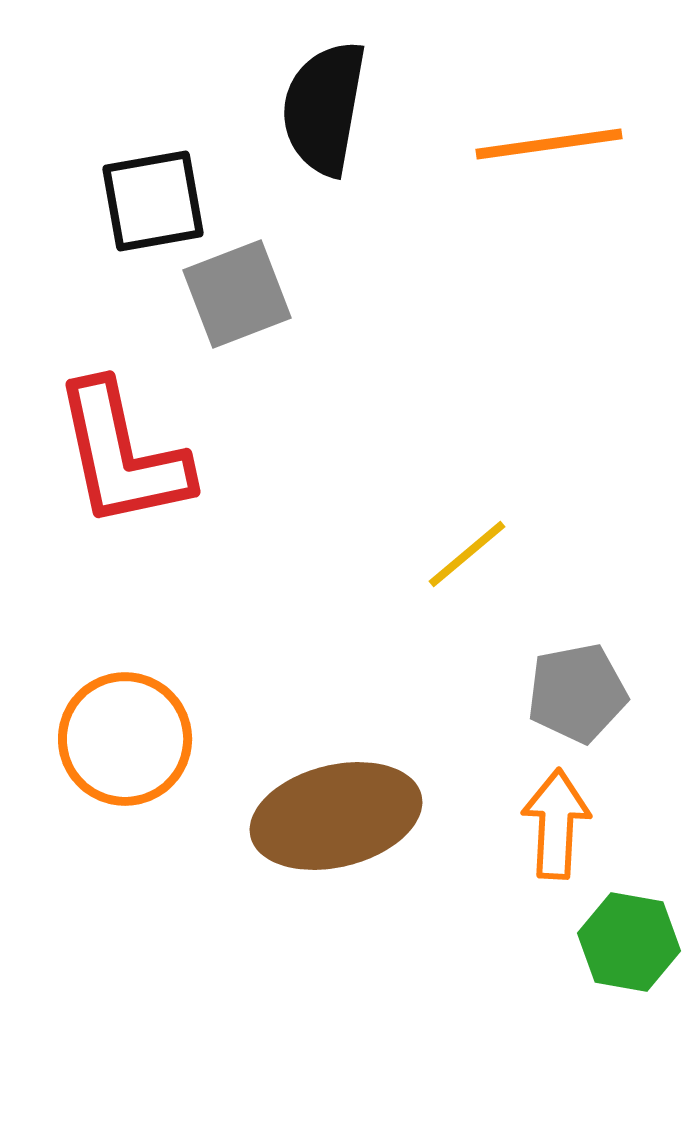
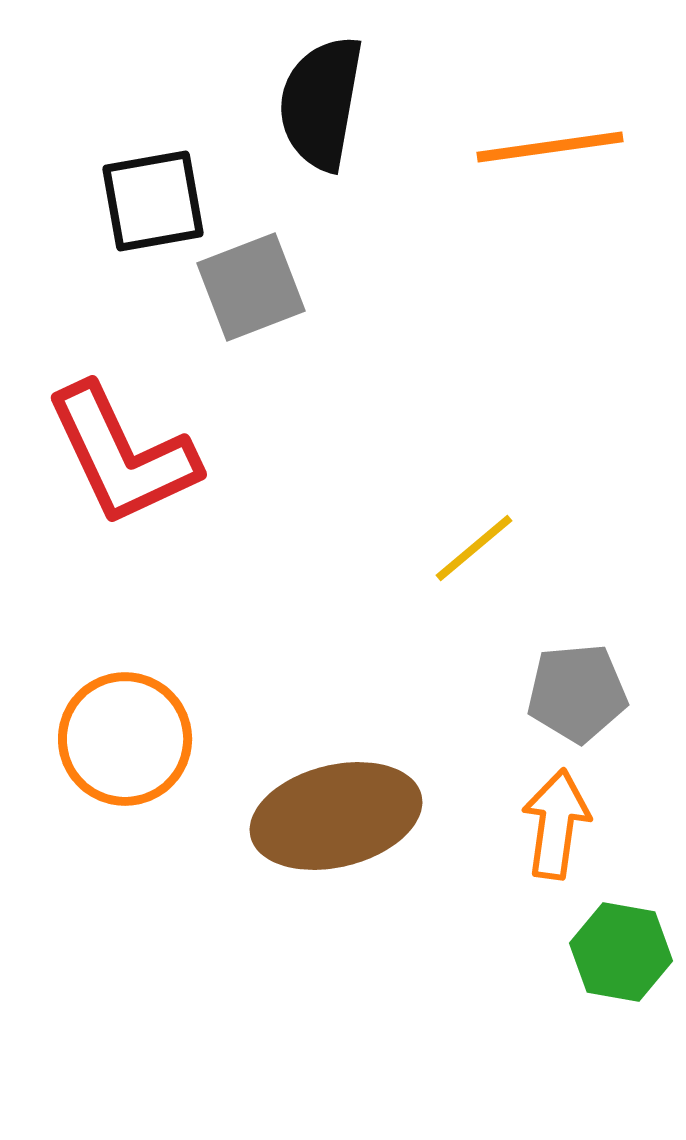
black semicircle: moved 3 px left, 5 px up
orange line: moved 1 px right, 3 px down
gray square: moved 14 px right, 7 px up
red L-shape: rotated 13 degrees counterclockwise
yellow line: moved 7 px right, 6 px up
gray pentagon: rotated 6 degrees clockwise
orange arrow: rotated 5 degrees clockwise
green hexagon: moved 8 px left, 10 px down
